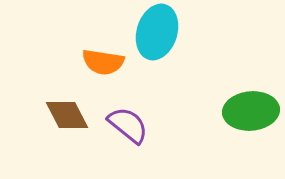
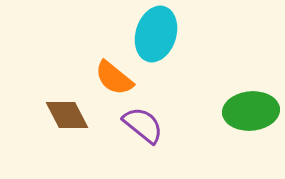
cyan ellipse: moved 1 px left, 2 px down
orange semicircle: moved 11 px right, 16 px down; rotated 30 degrees clockwise
purple semicircle: moved 15 px right
